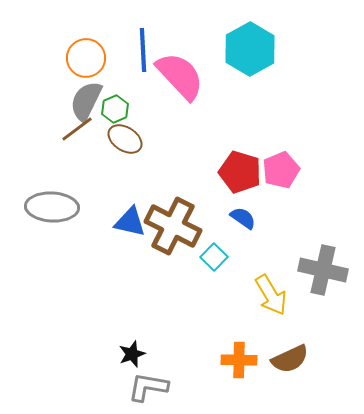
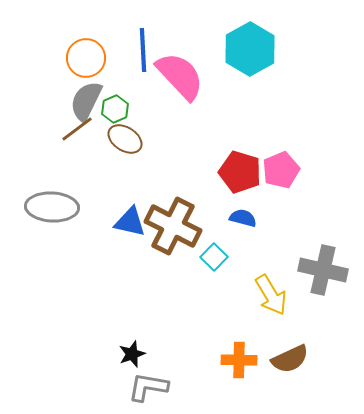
blue semicircle: rotated 20 degrees counterclockwise
